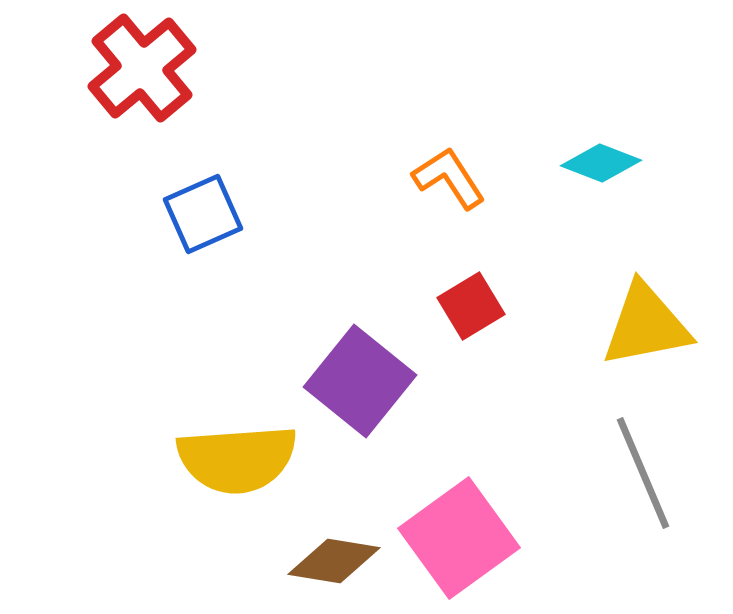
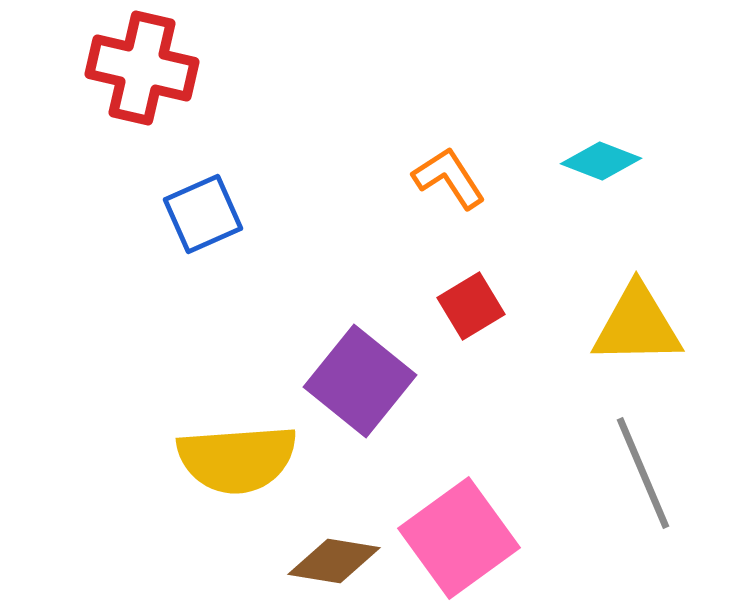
red cross: rotated 37 degrees counterclockwise
cyan diamond: moved 2 px up
yellow triangle: moved 9 px left; rotated 10 degrees clockwise
